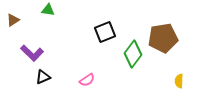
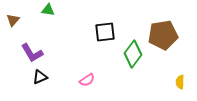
brown triangle: rotated 16 degrees counterclockwise
black square: rotated 15 degrees clockwise
brown pentagon: moved 3 px up
purple L-shape: rotated 15 degrees clockwise
black triangle: moved 3 px left
yellow semicircle: moved 1 px right, 1 px down
